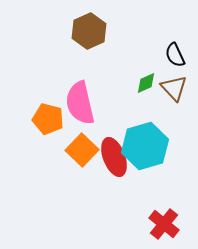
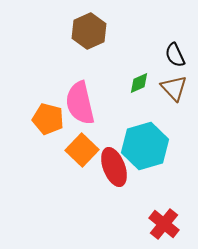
green diamond: moved 7 px left
red ellipse: moved 10 px down
